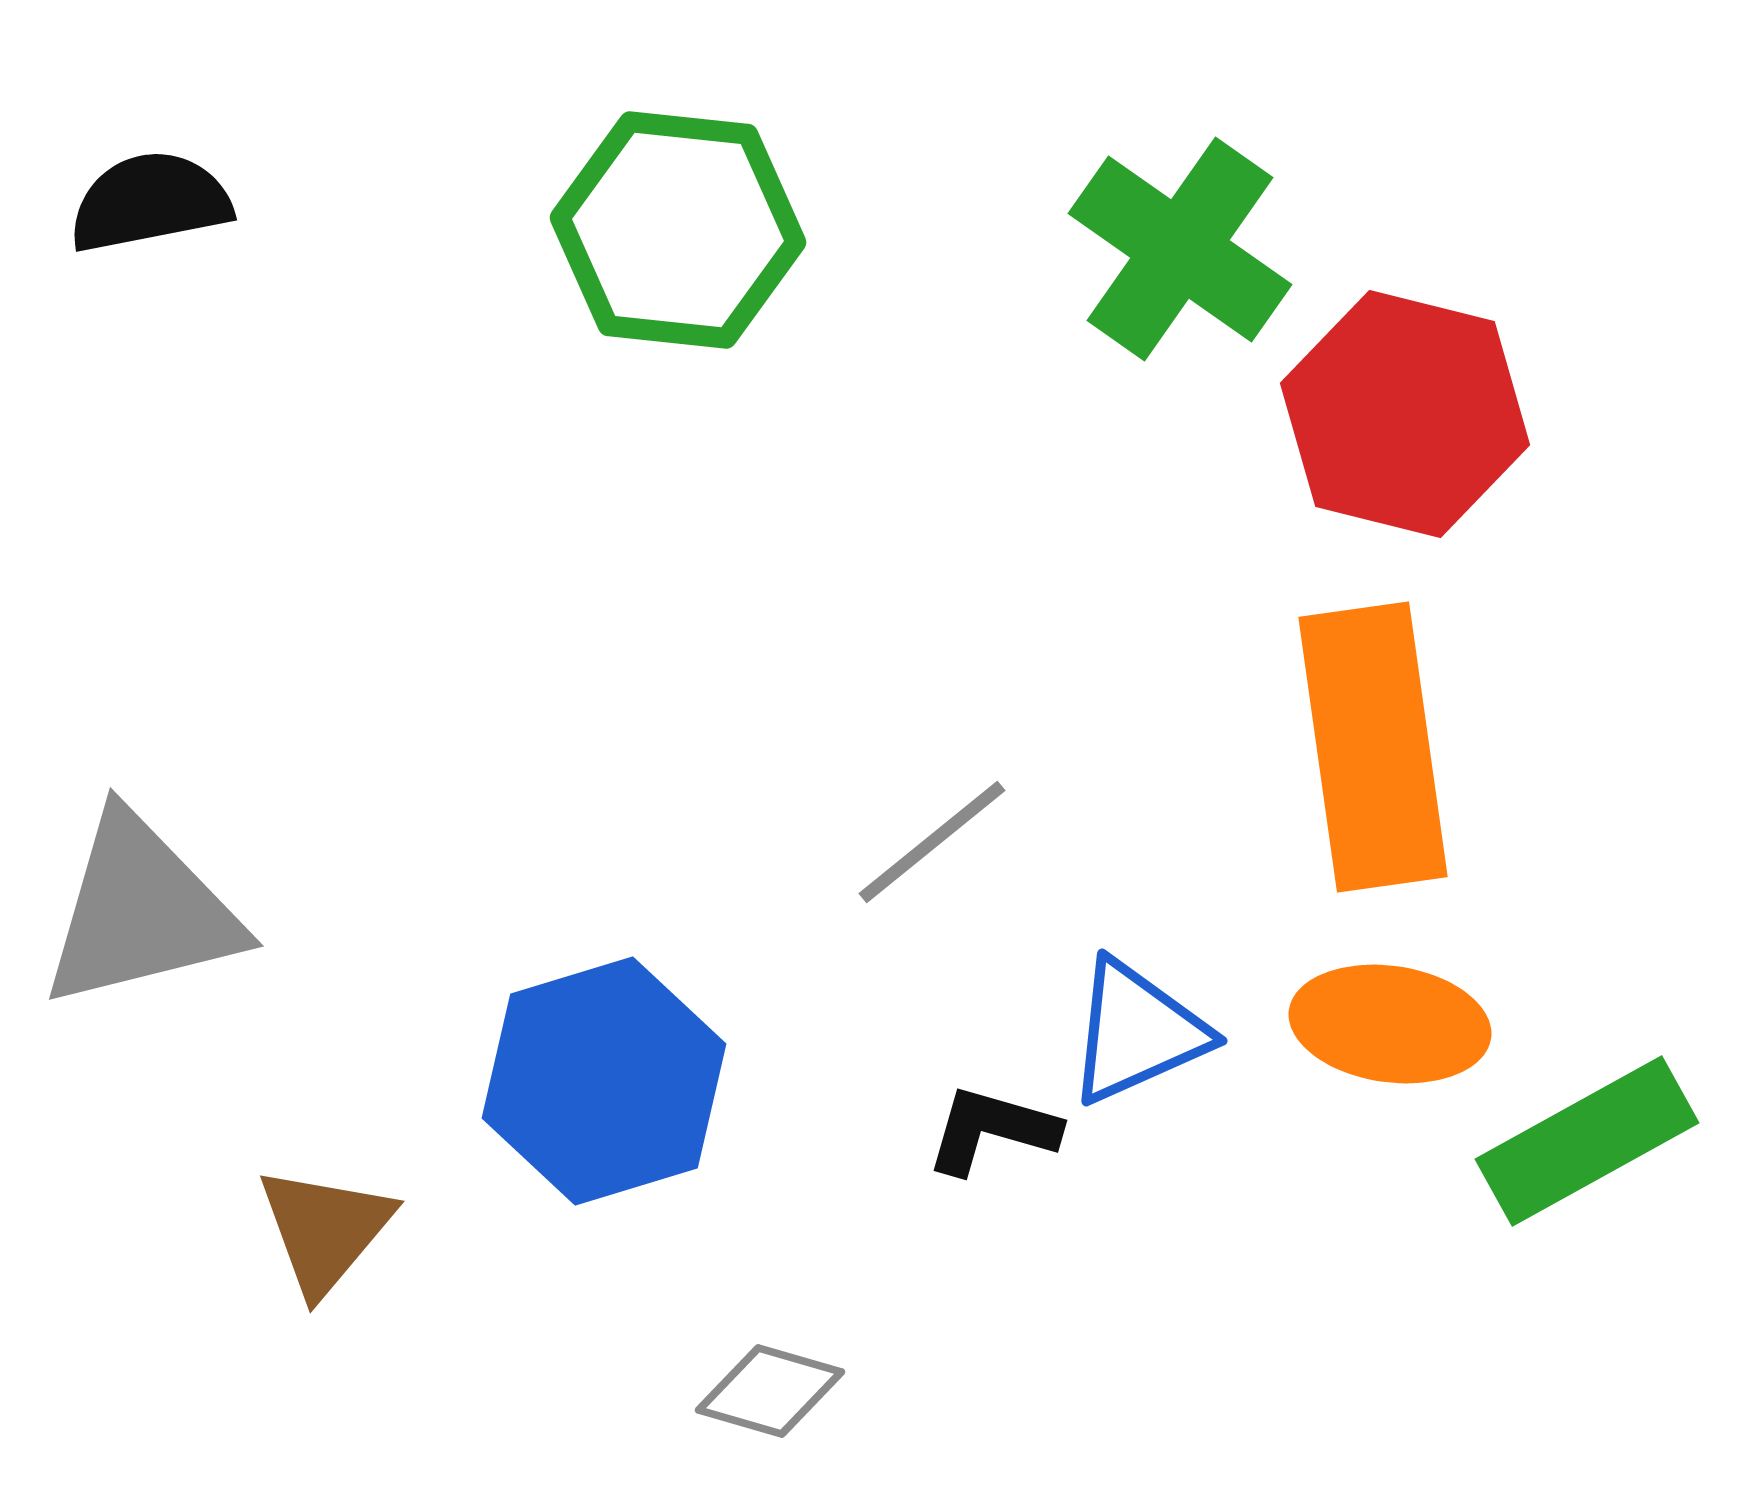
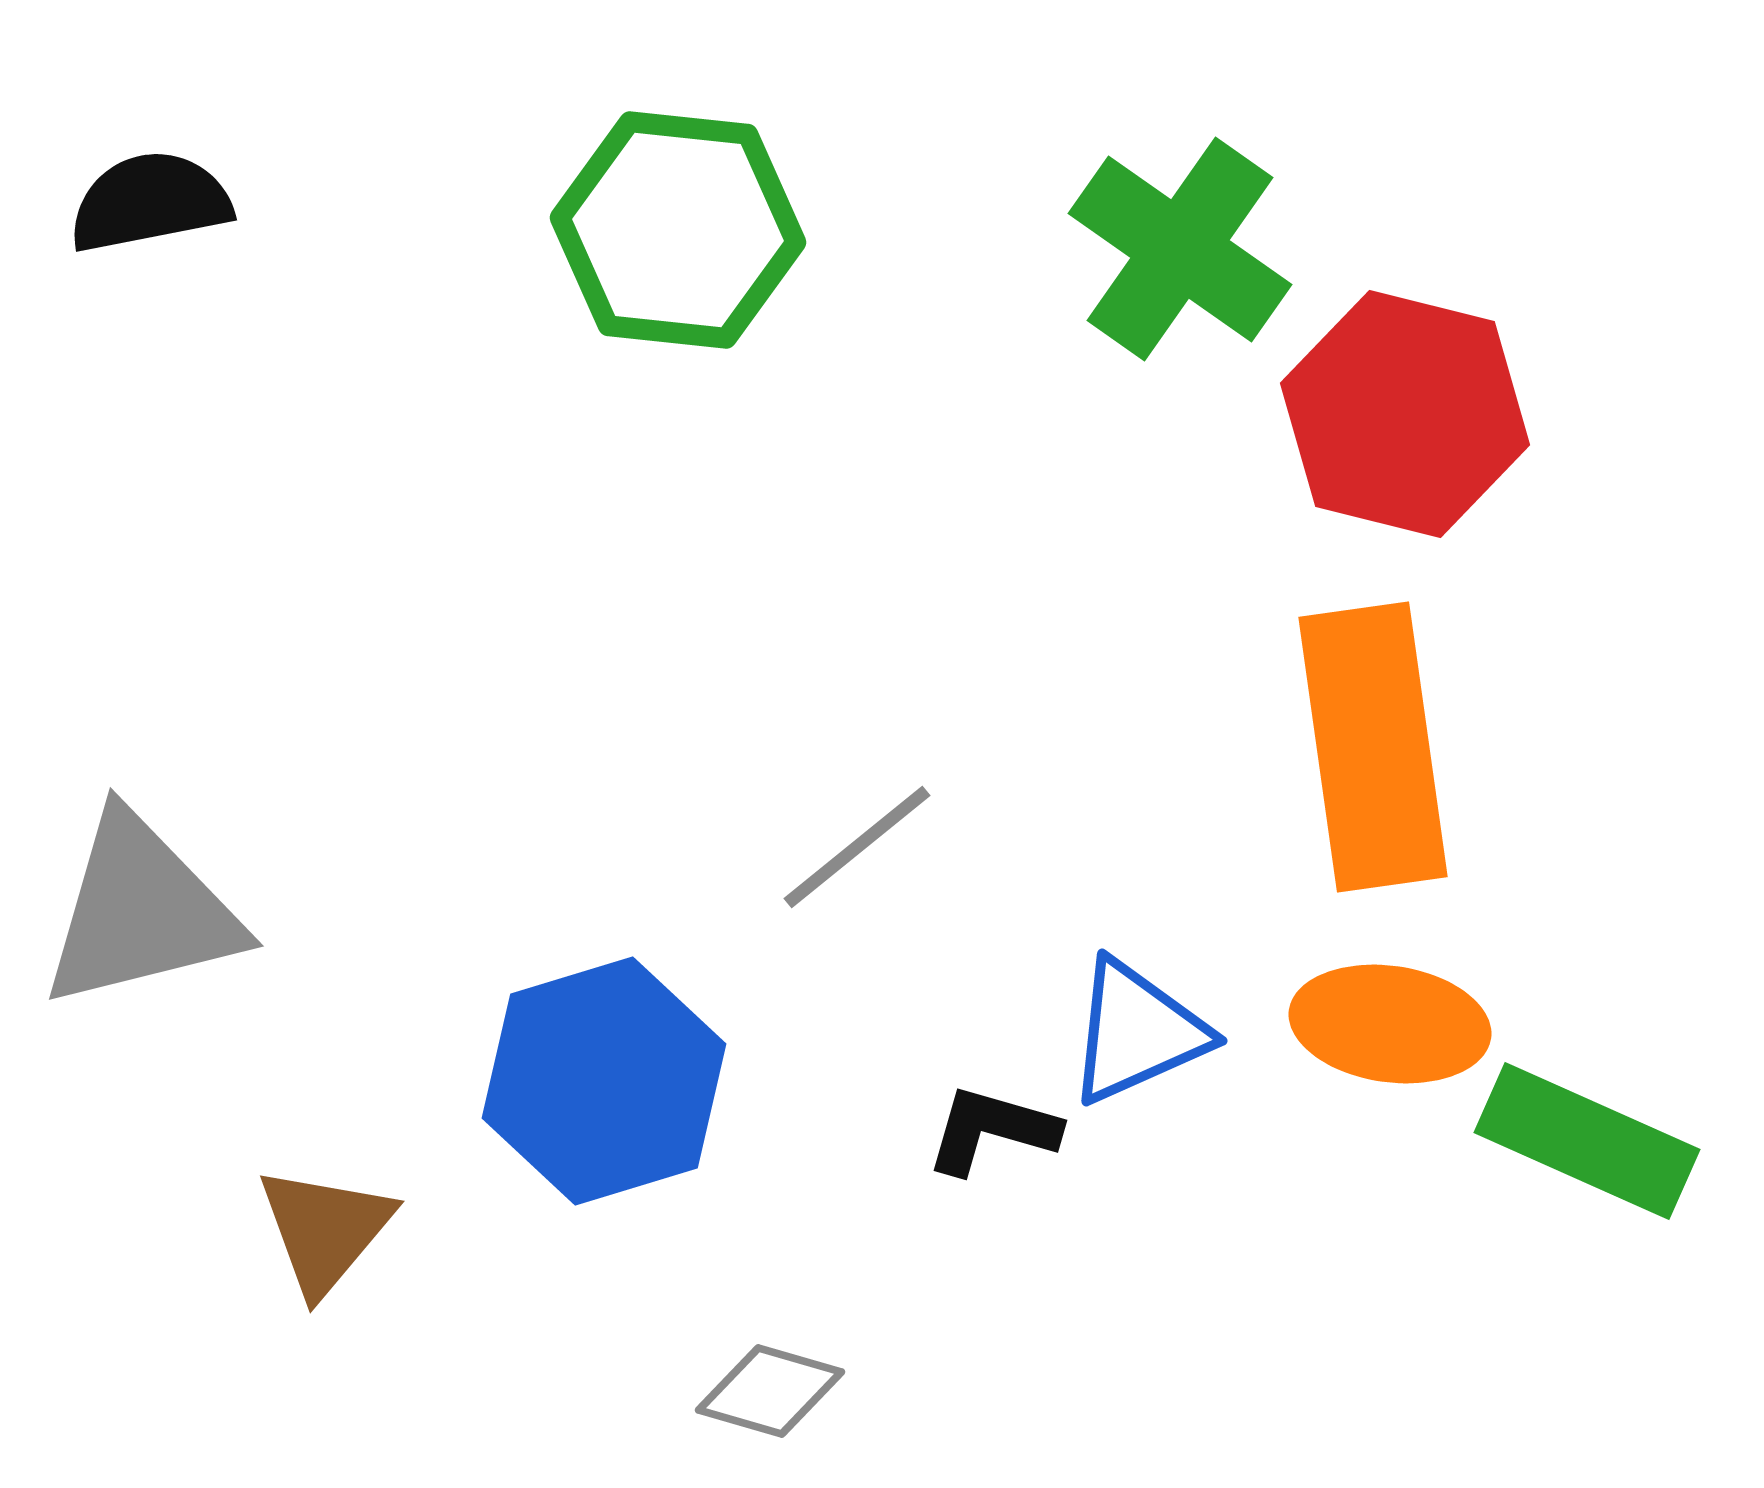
gray line: moved 75 px left, 5 px down
green rectangle: rotated 53 degrees clockwise
